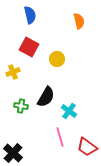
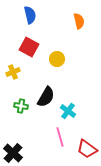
cyan cross: moved 1 px left
red trapezoid: moved 2 px down
